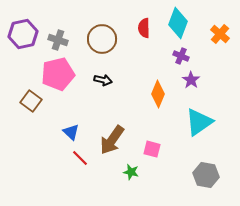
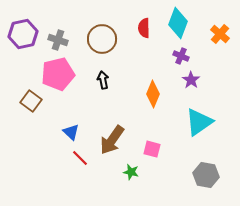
black arrow: rotated 114 degrees counterclockwise
orange diamond: moved 5 px left
